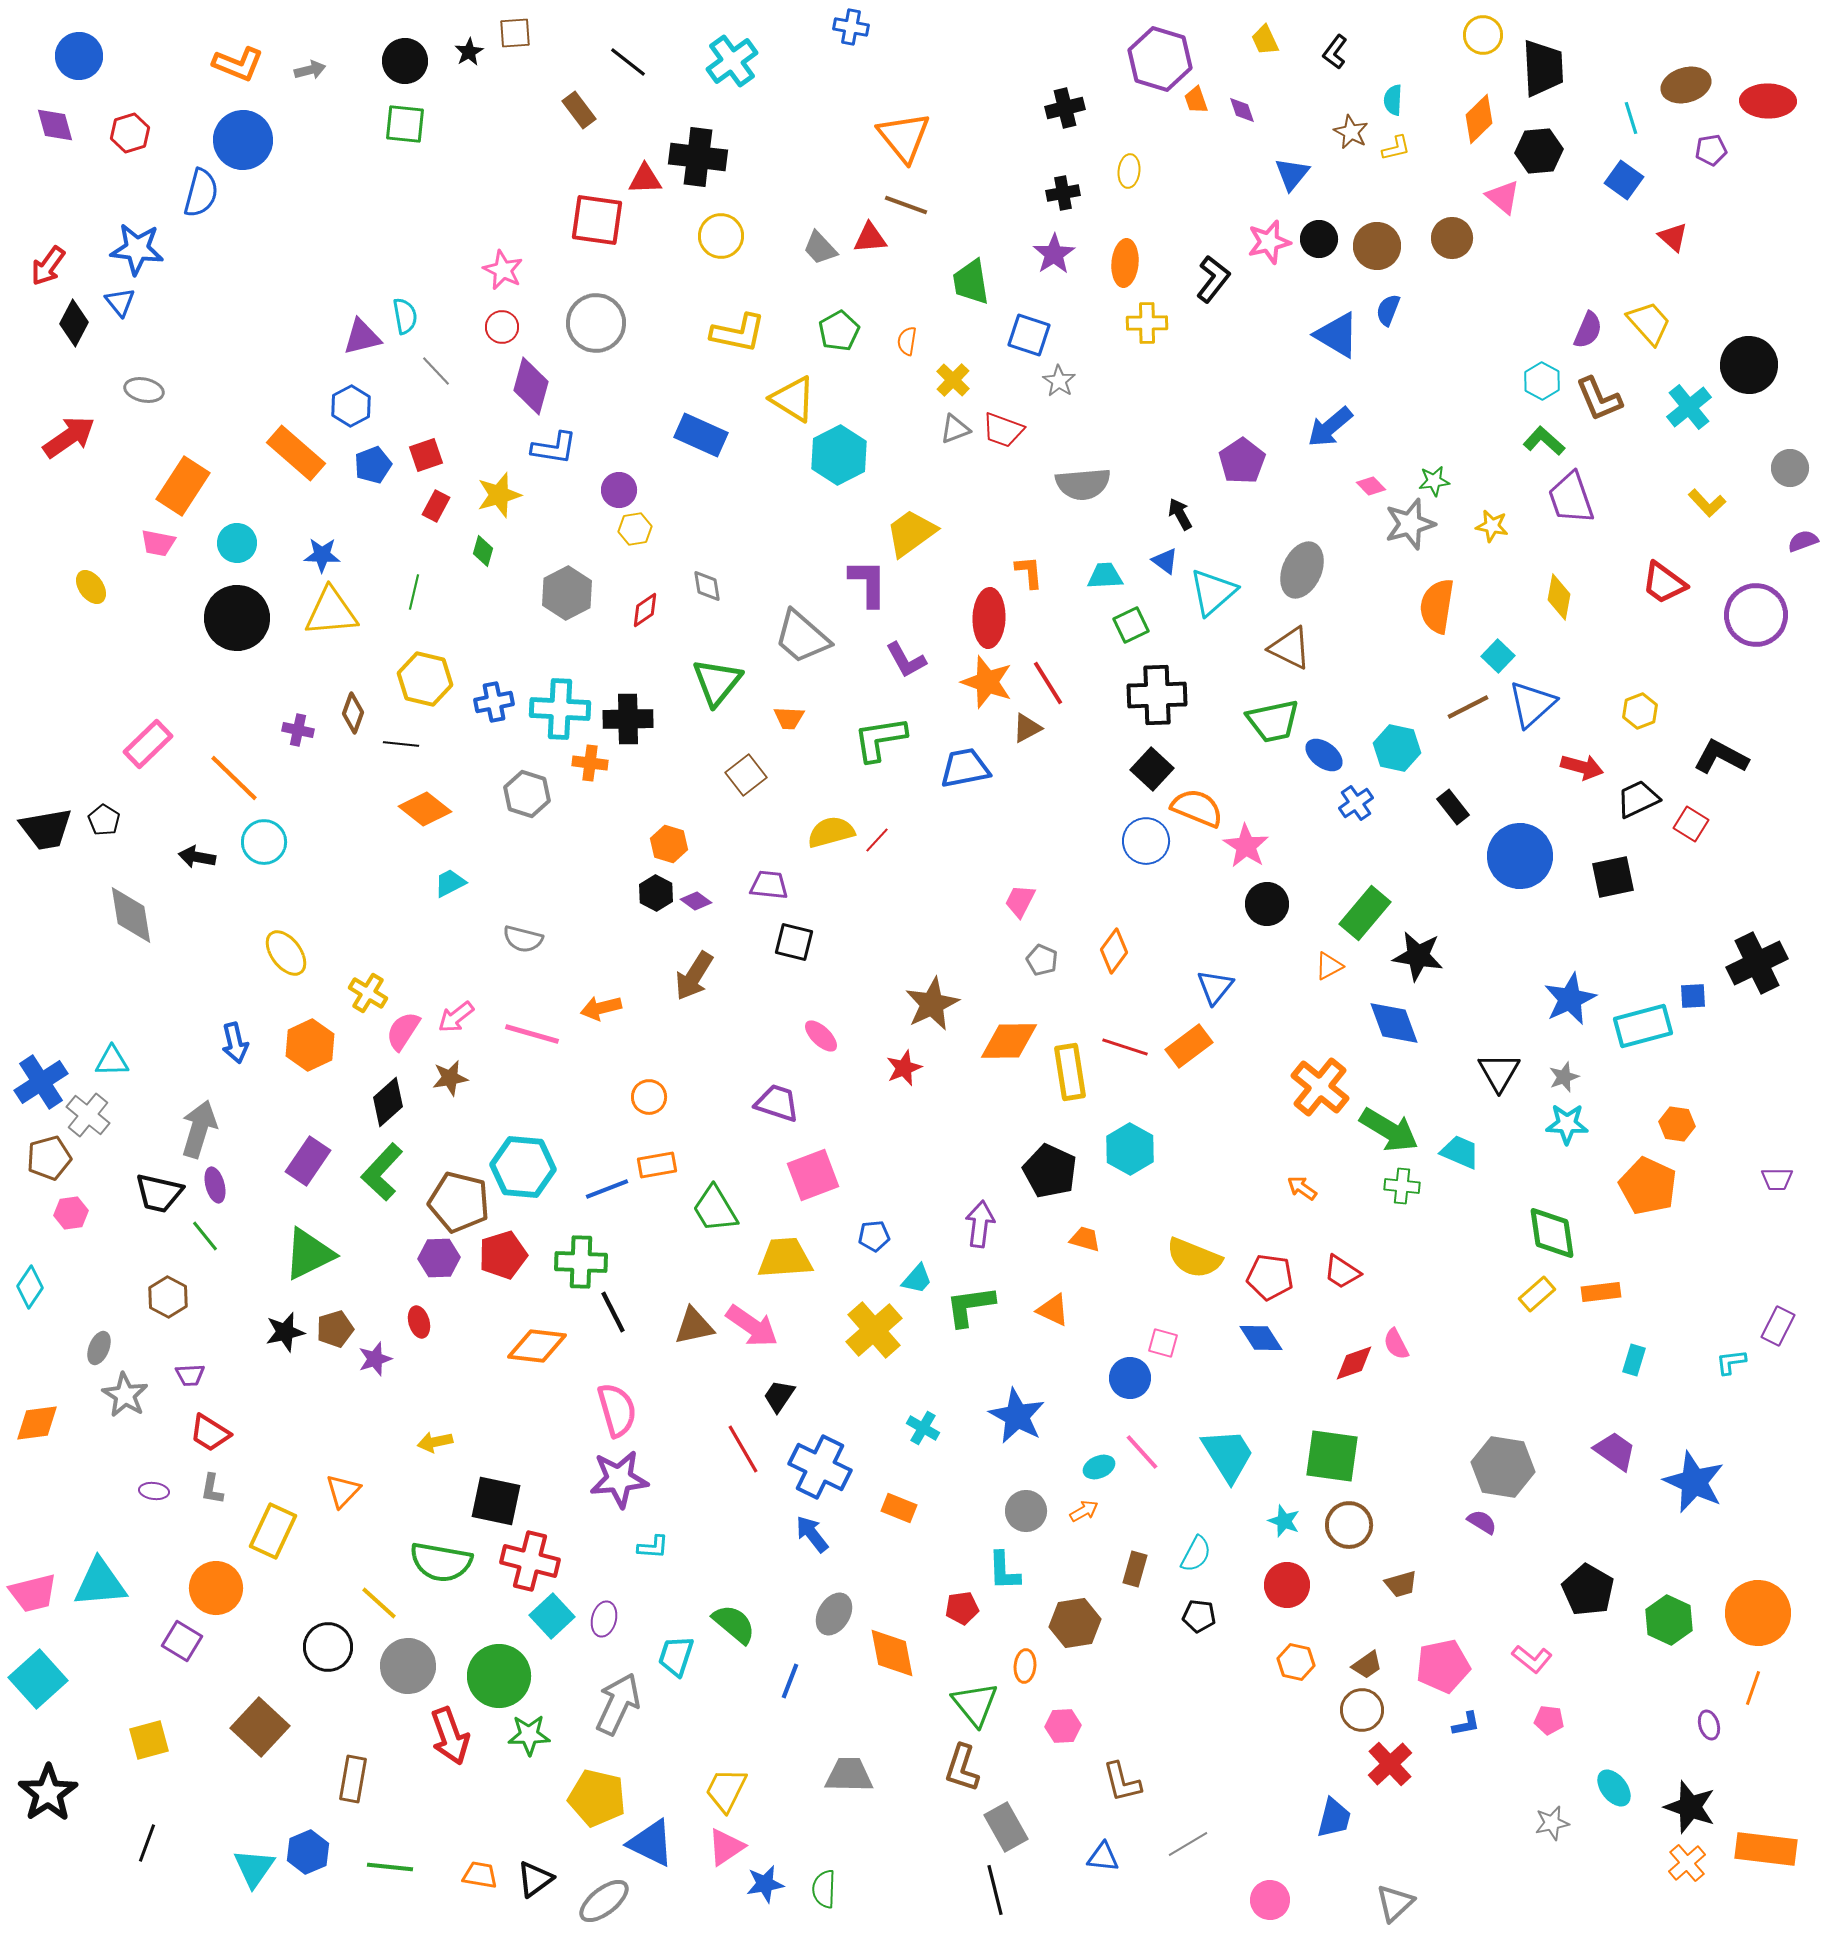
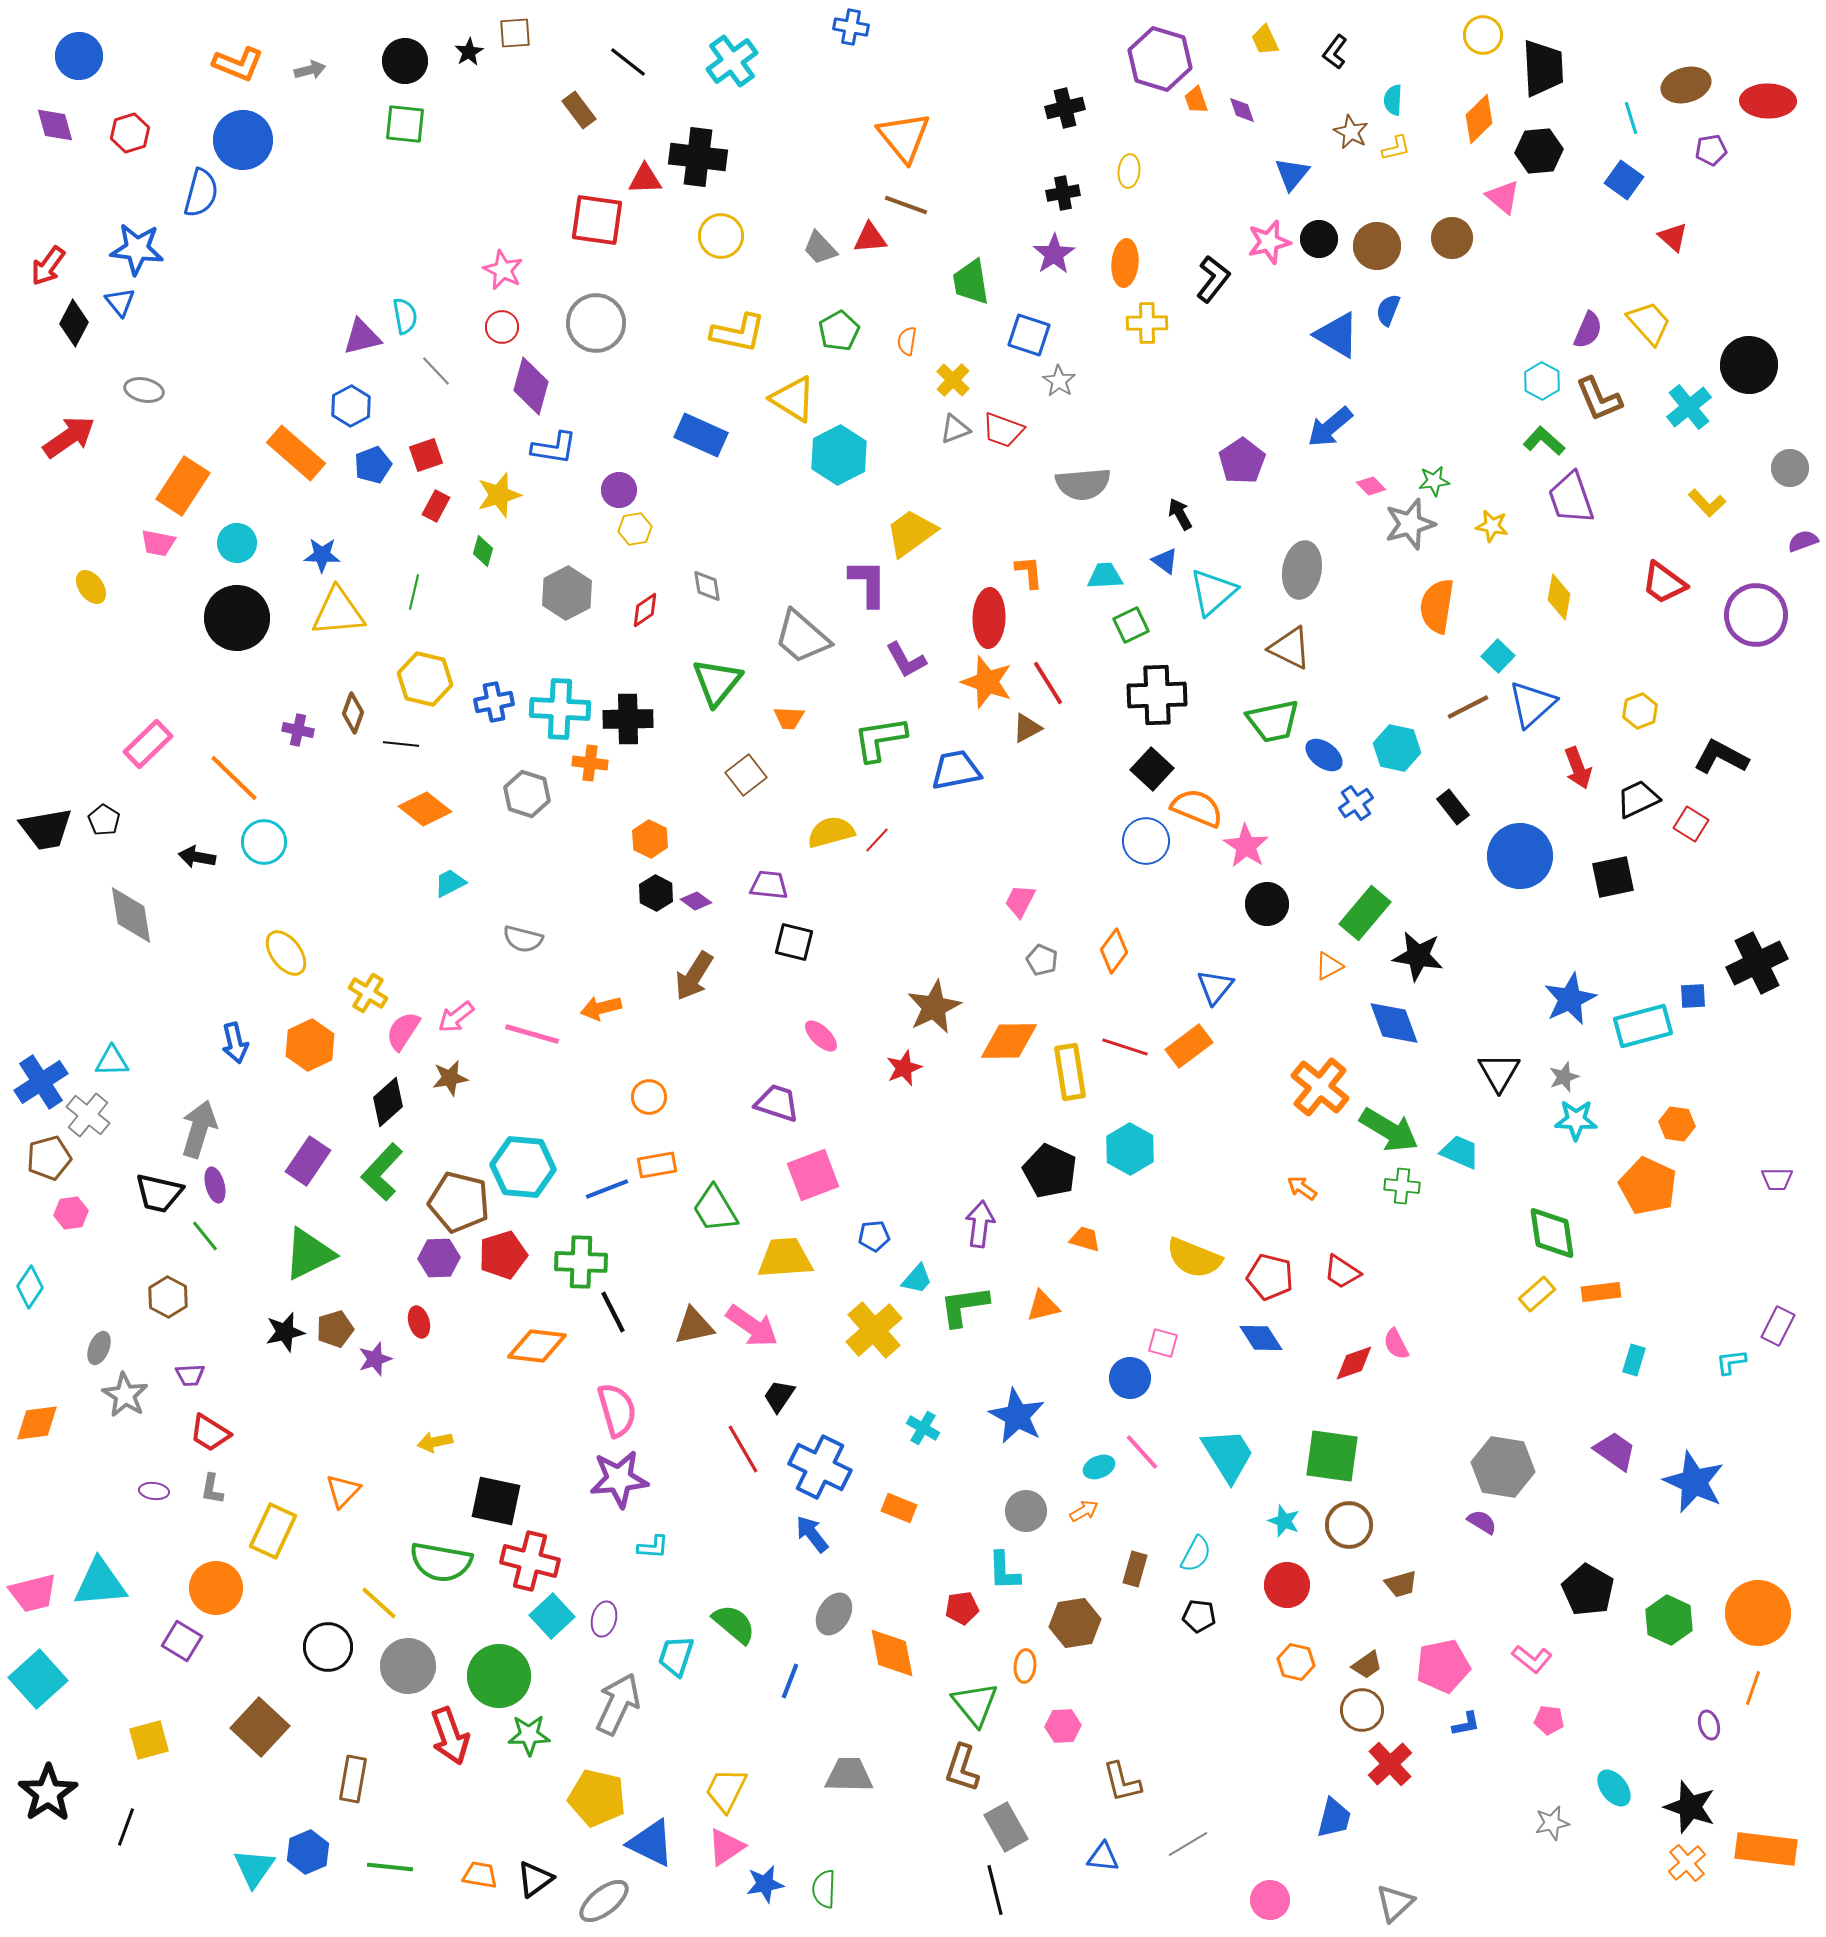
gray ellipse at (1302, 570): rotated 14 degrees counterclockwise
yellow triangle at (331, 612): moved 7 px right
red arrow at (1582, 767): moved 4 px left, 1 px down; rotated 54 degrees clockwise
blue trapezoid at (965, 768): moved 9 px left, 2 px down
orange hexagon at (669, 844): moved 19 px left, 5 px up; rotated 9 degrees clockwise
brown star at (932, 1004): moved 2 px right, 3 px down
cyan star at (1567, 1124): moved 9 px right, 4 px up
red pentagon at (1270, 1277): rotated 6 degrees clockwise
green L-shape at (970, 1306): moved 6 px left
orange triangle at (1053, 1310): moved 10 px left, 4 px up; rotated 39 degrees counterclockwise
black line at (147, 1843): moved 21 px left, 16 px up
